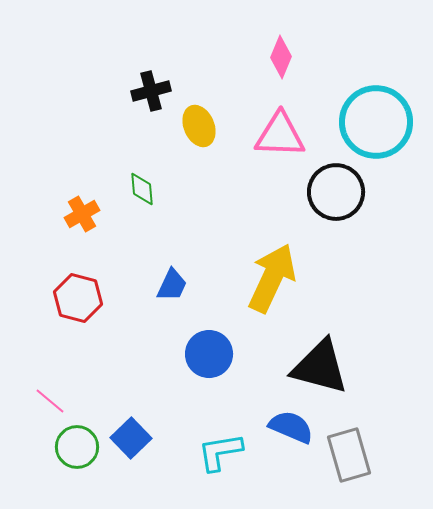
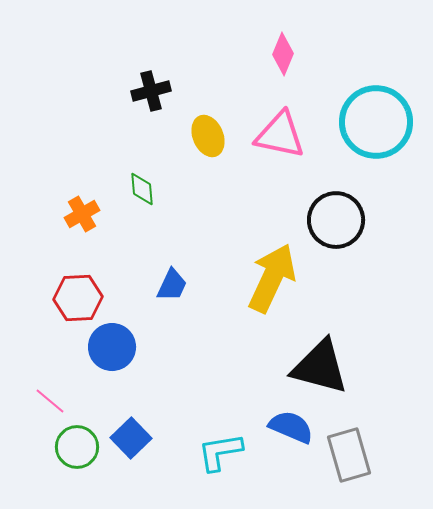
pink diamond: moved 2 px right, 3 px up
yellow ellipse: moved 9 px right, 10 px down
pink triangle: rotated 10 degrees clockwise
black circle: moved 28 px down
red hexagon: rotated 18 degrees counterclockwise
blue circle: moved 97 px left, 7 px up
